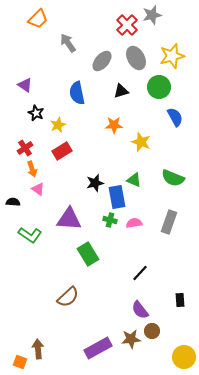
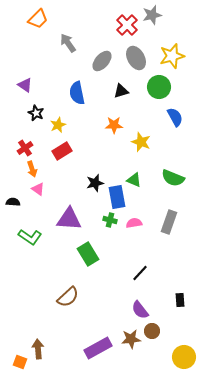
green L-shape at (30, 235): moved 2 px down
